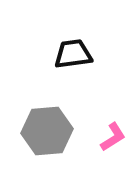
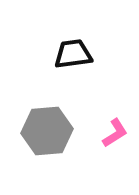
pink L-shape: moved 2 px right, 4 px up
